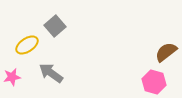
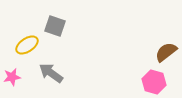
gray square: rotated 30 degrees counterclockwise
